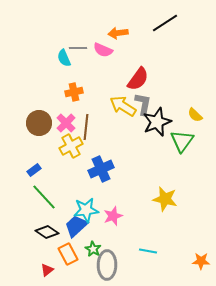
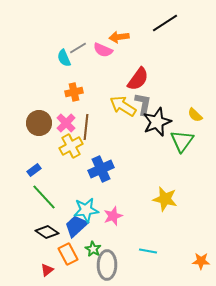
orange arrow: moved 1 px right, 4 px down
gray line: rotated 30 degrees counterclockwise
